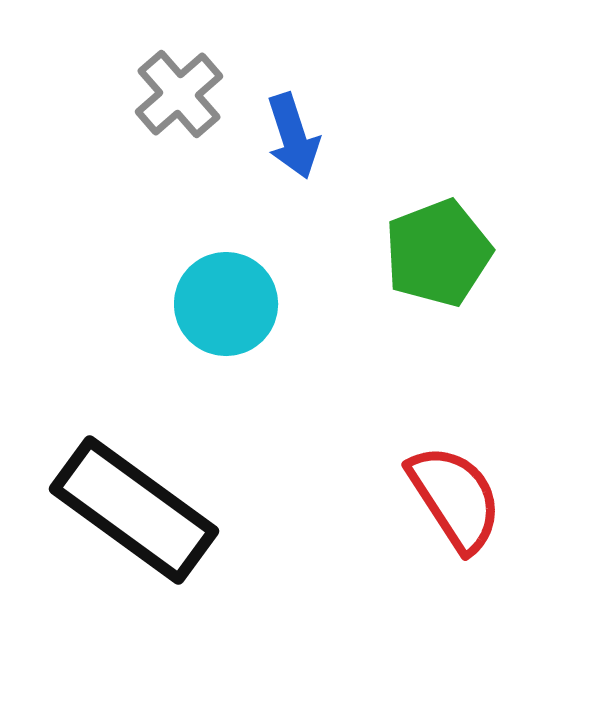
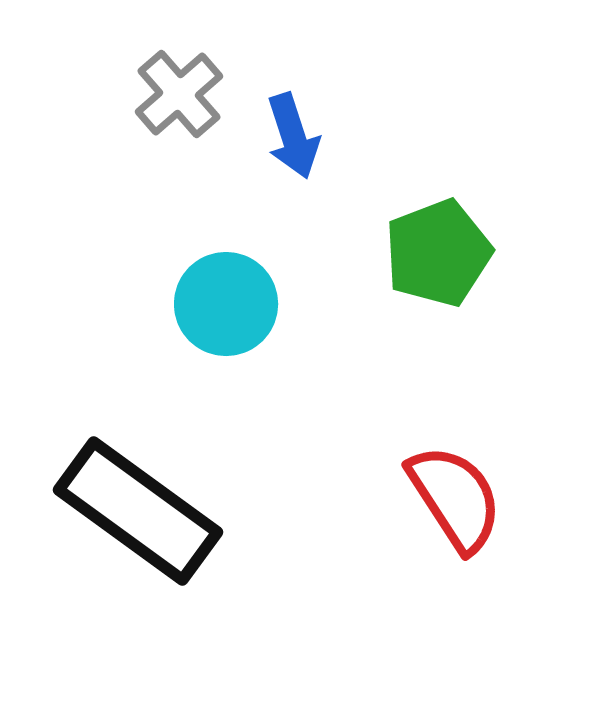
black rectangle: moved 4 px right, 1 px down
